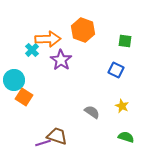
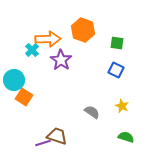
green square: moved 8 px left, 2 px down
